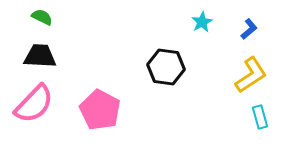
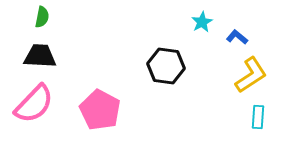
green semicircle: rotated 75 degrees clockwise
blue L-shape: moved 12 px left, 8 px down; rotated 100 degrees counterclockwise
black hexagon: moved 1 px up
cyan rectangle: moved 2 px left; rotated 20 degrees clockwise
